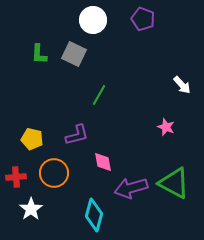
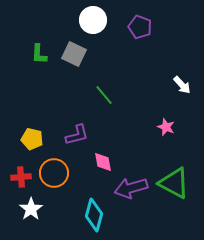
purple pentagon: moved 3 px left, 8 px down
green line: moved 5 px right; rotated 70 degrees counterclockwise
red cross: moved 5 px right
